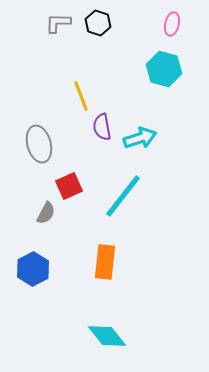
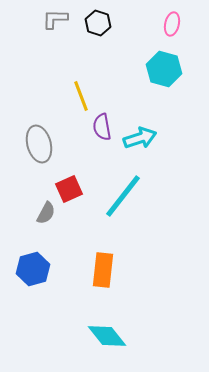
gray L-shape: moved 3 px left, 4 px up
red square: moved 3 px down
orange rectangle: moved 2 px left, 8 px down
blue hexagon: rotated 12 degrees clockwise
